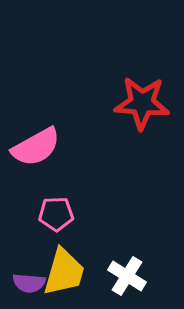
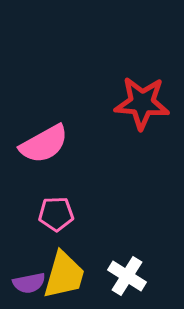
pink semicircle: moved 8 px right, 3 px up
yellow trapezoid: moved 3 px down
purple semicircle: rotated 16 degrees counterclockwise
